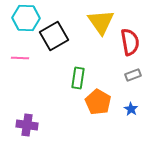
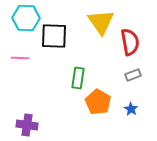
black square: rotated 32 degrees clockwise
